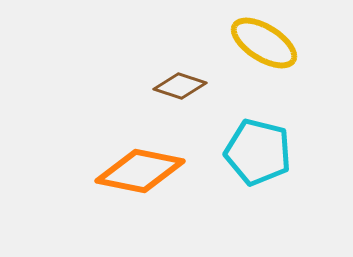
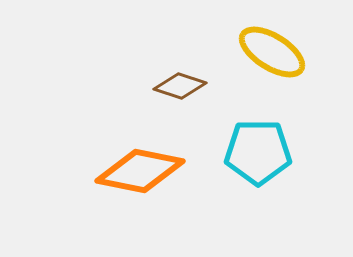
yellow ellipse: moved 8 px right, 9 px down
cyan pentagon: rotated 14 degrees counterclockwise
